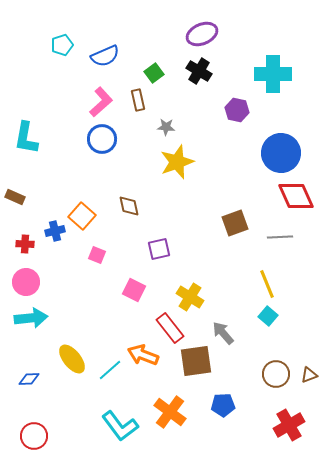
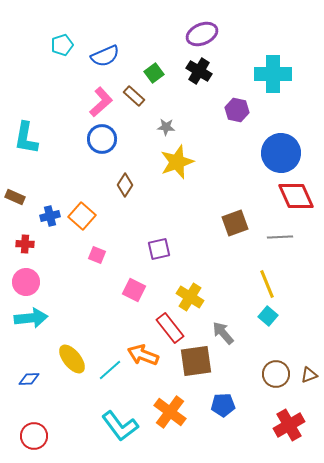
brown rectangle at (138, 100): moved 4 px left, 4 px up; rotated 35 degrees counterclockwise
brown diamond at (129, 206): moved 4 px left, 21 px up; rotated 45 degrees clockwise
blue cross at (55, 231): moved 5 px left, 15 px up
